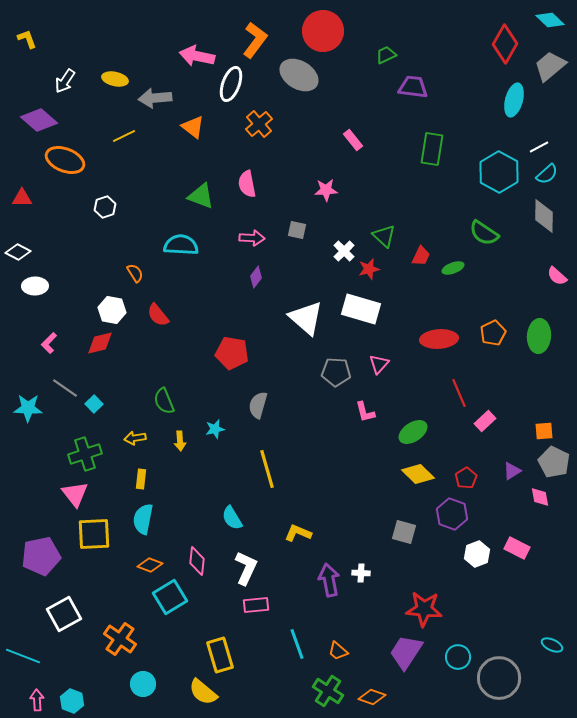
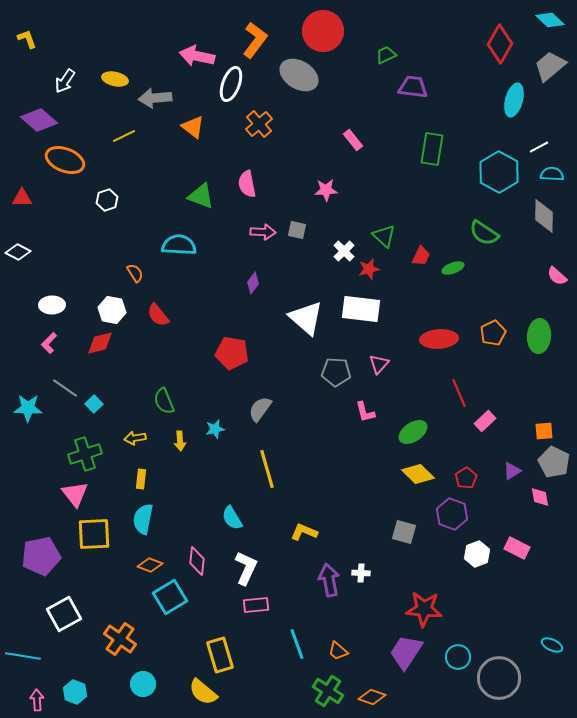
red diamond at (505, 44): moved 5 px left
cyan semicircle at (547, 174): moved 5 px right; rotated 135 degrees counterclockwise
white hexagon at (105, 207): moved 2 px right, 7 px up
pink arrow at (252, 238): moved 11 px right, 6 px up
cyan semicircle at (181, 245): moved 2 px left
purple diamond at (256, 277): moved 3 px left, 6 px down
white ellipse at (35, 286): moved 17 px right, 19 px down
white rectangle at (361, 309): rotated 9 degrees counterclockwise
gray semicircle at (258, 405): moved 2 px right, 4 px down; rotated 20 degrees clockwise
yellow L-shape at (298, 533): moved 6 px right, 1 px up
cyan line at (23, 656): rotated 12 degrees counterclockwise
cyan hexagon at (72, 701): moved 3 px right, 9 px up
